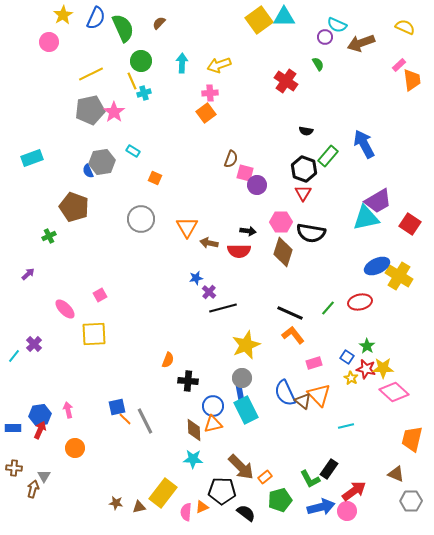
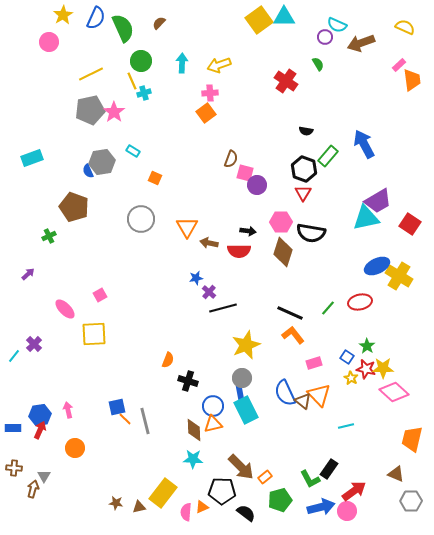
black cross at (188, 381): rotated 12 degrees clockwise
gray line at (145, 421): rotated 12 degrees clockwise
